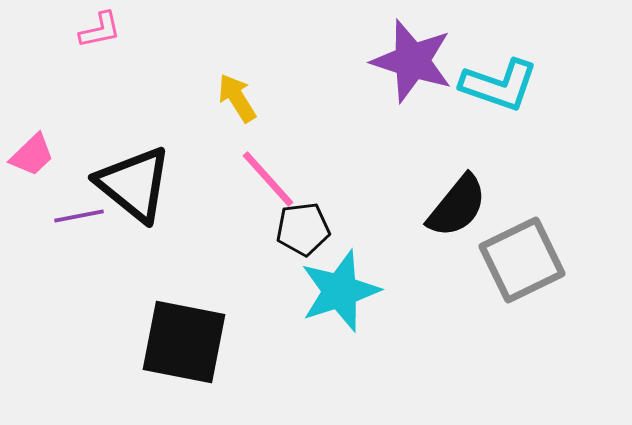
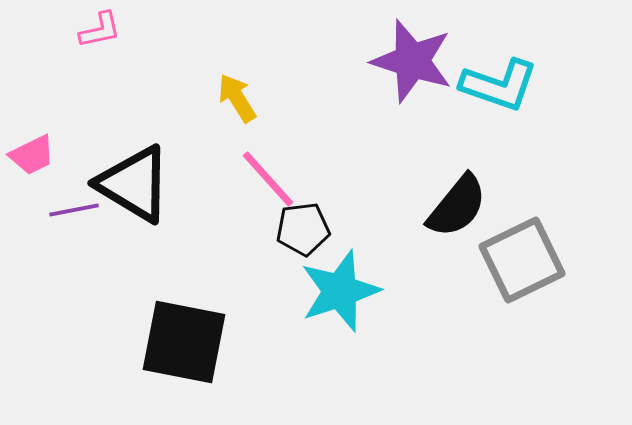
pink trapezoid: rotated 18 degrees clockwise
black triangle: rotated 8 degrees counterclockwise
purple line: moved 5 px left, 6 px up
